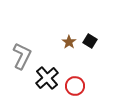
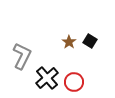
red circle: moved 1 px left, 4 px up
